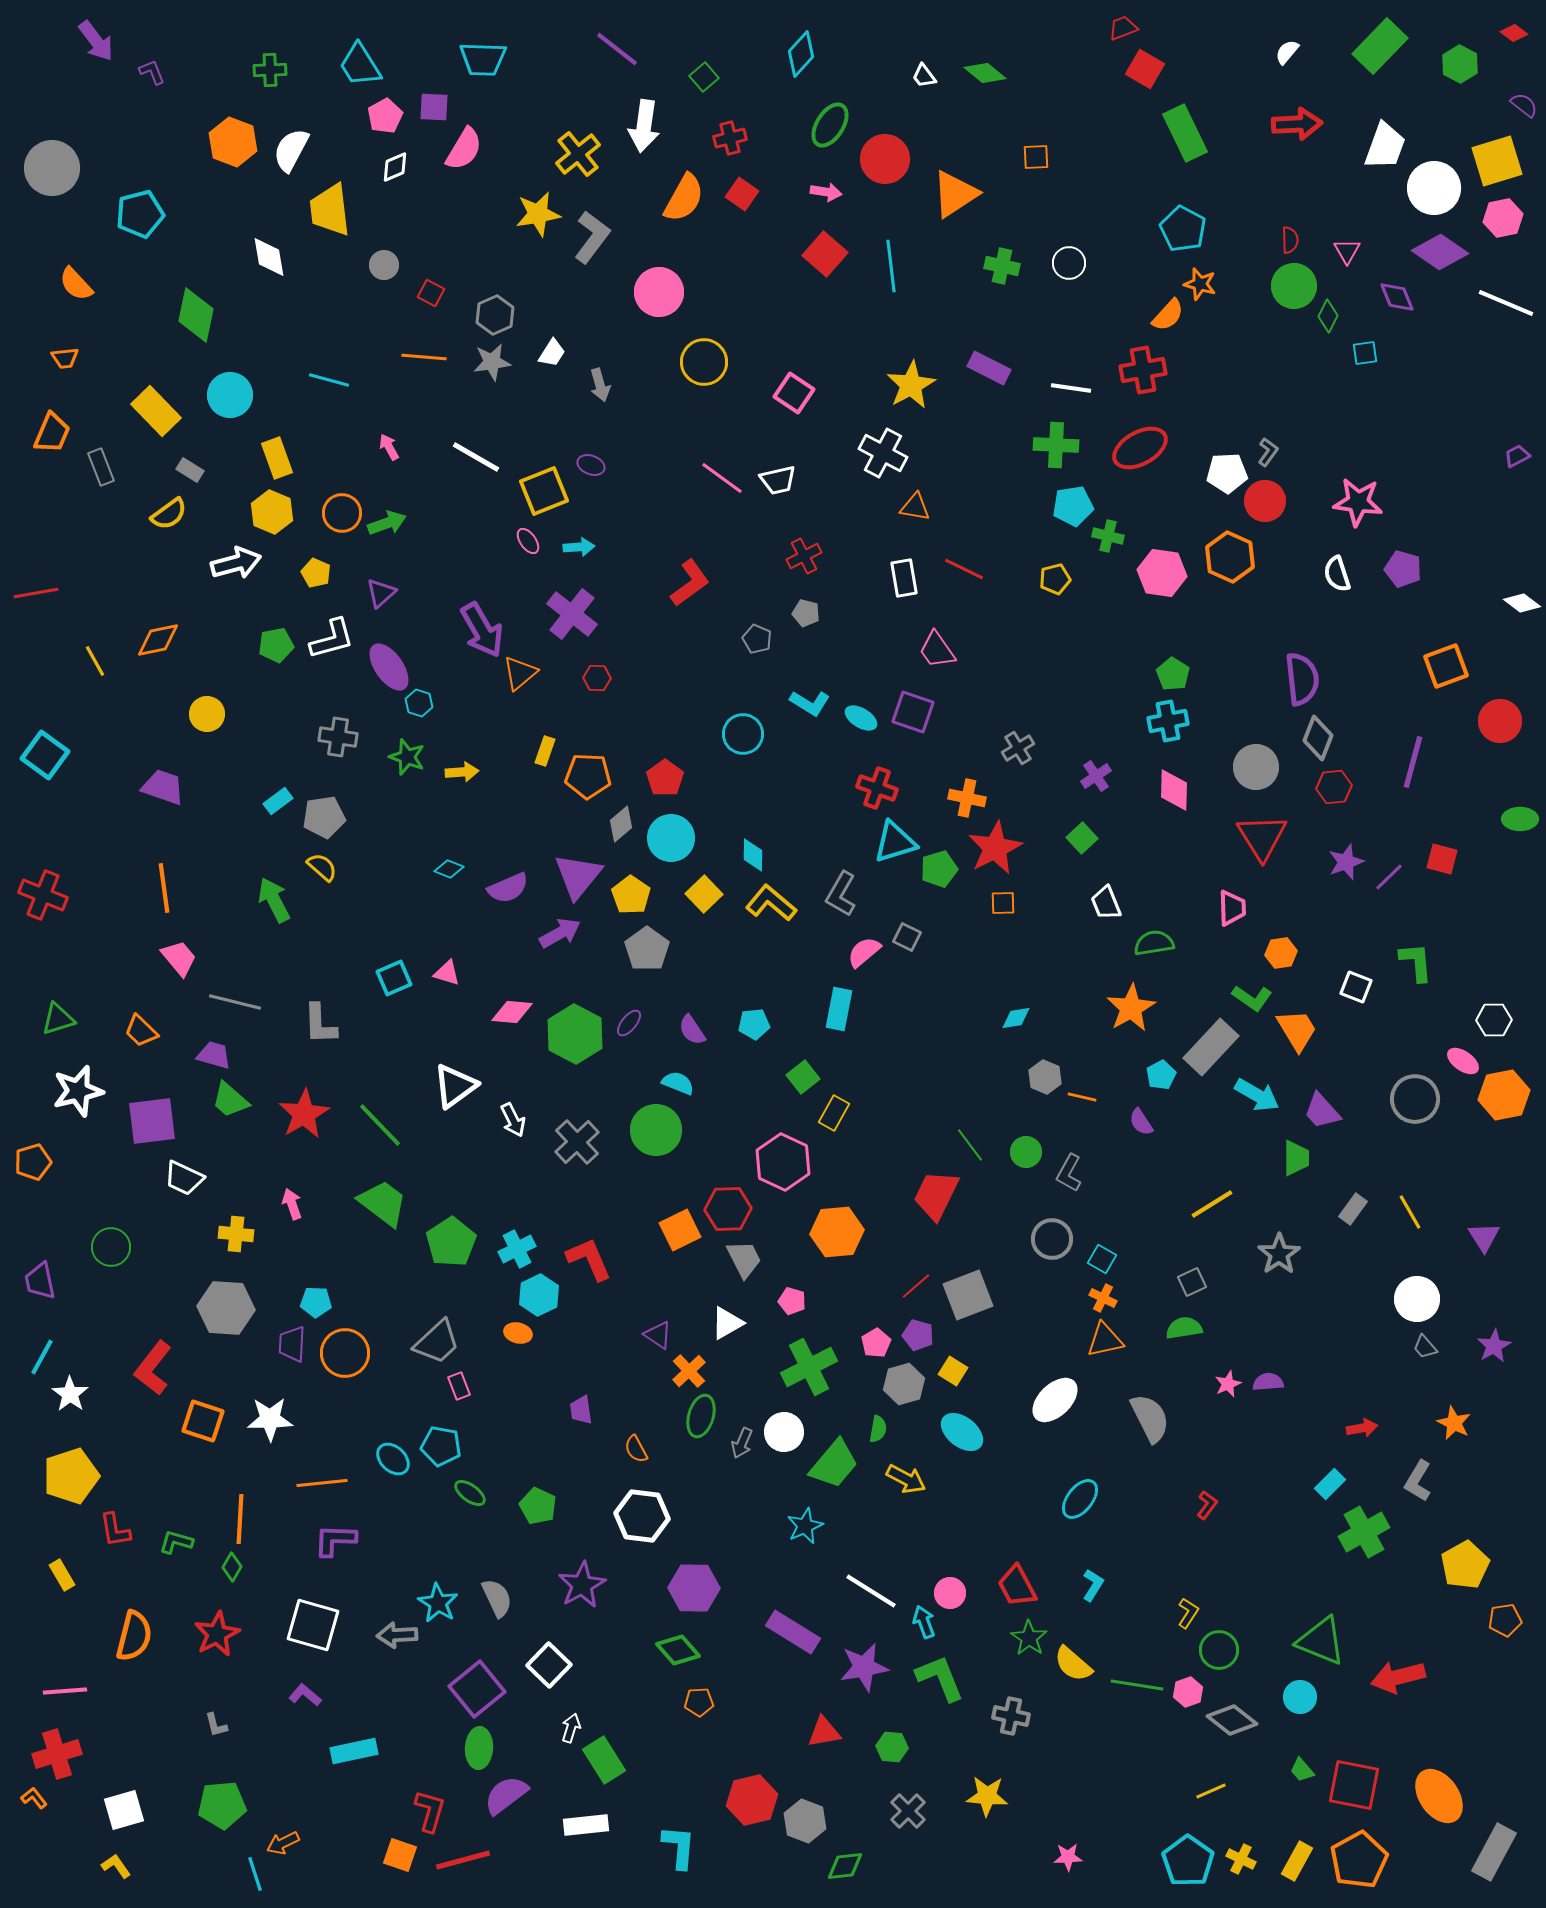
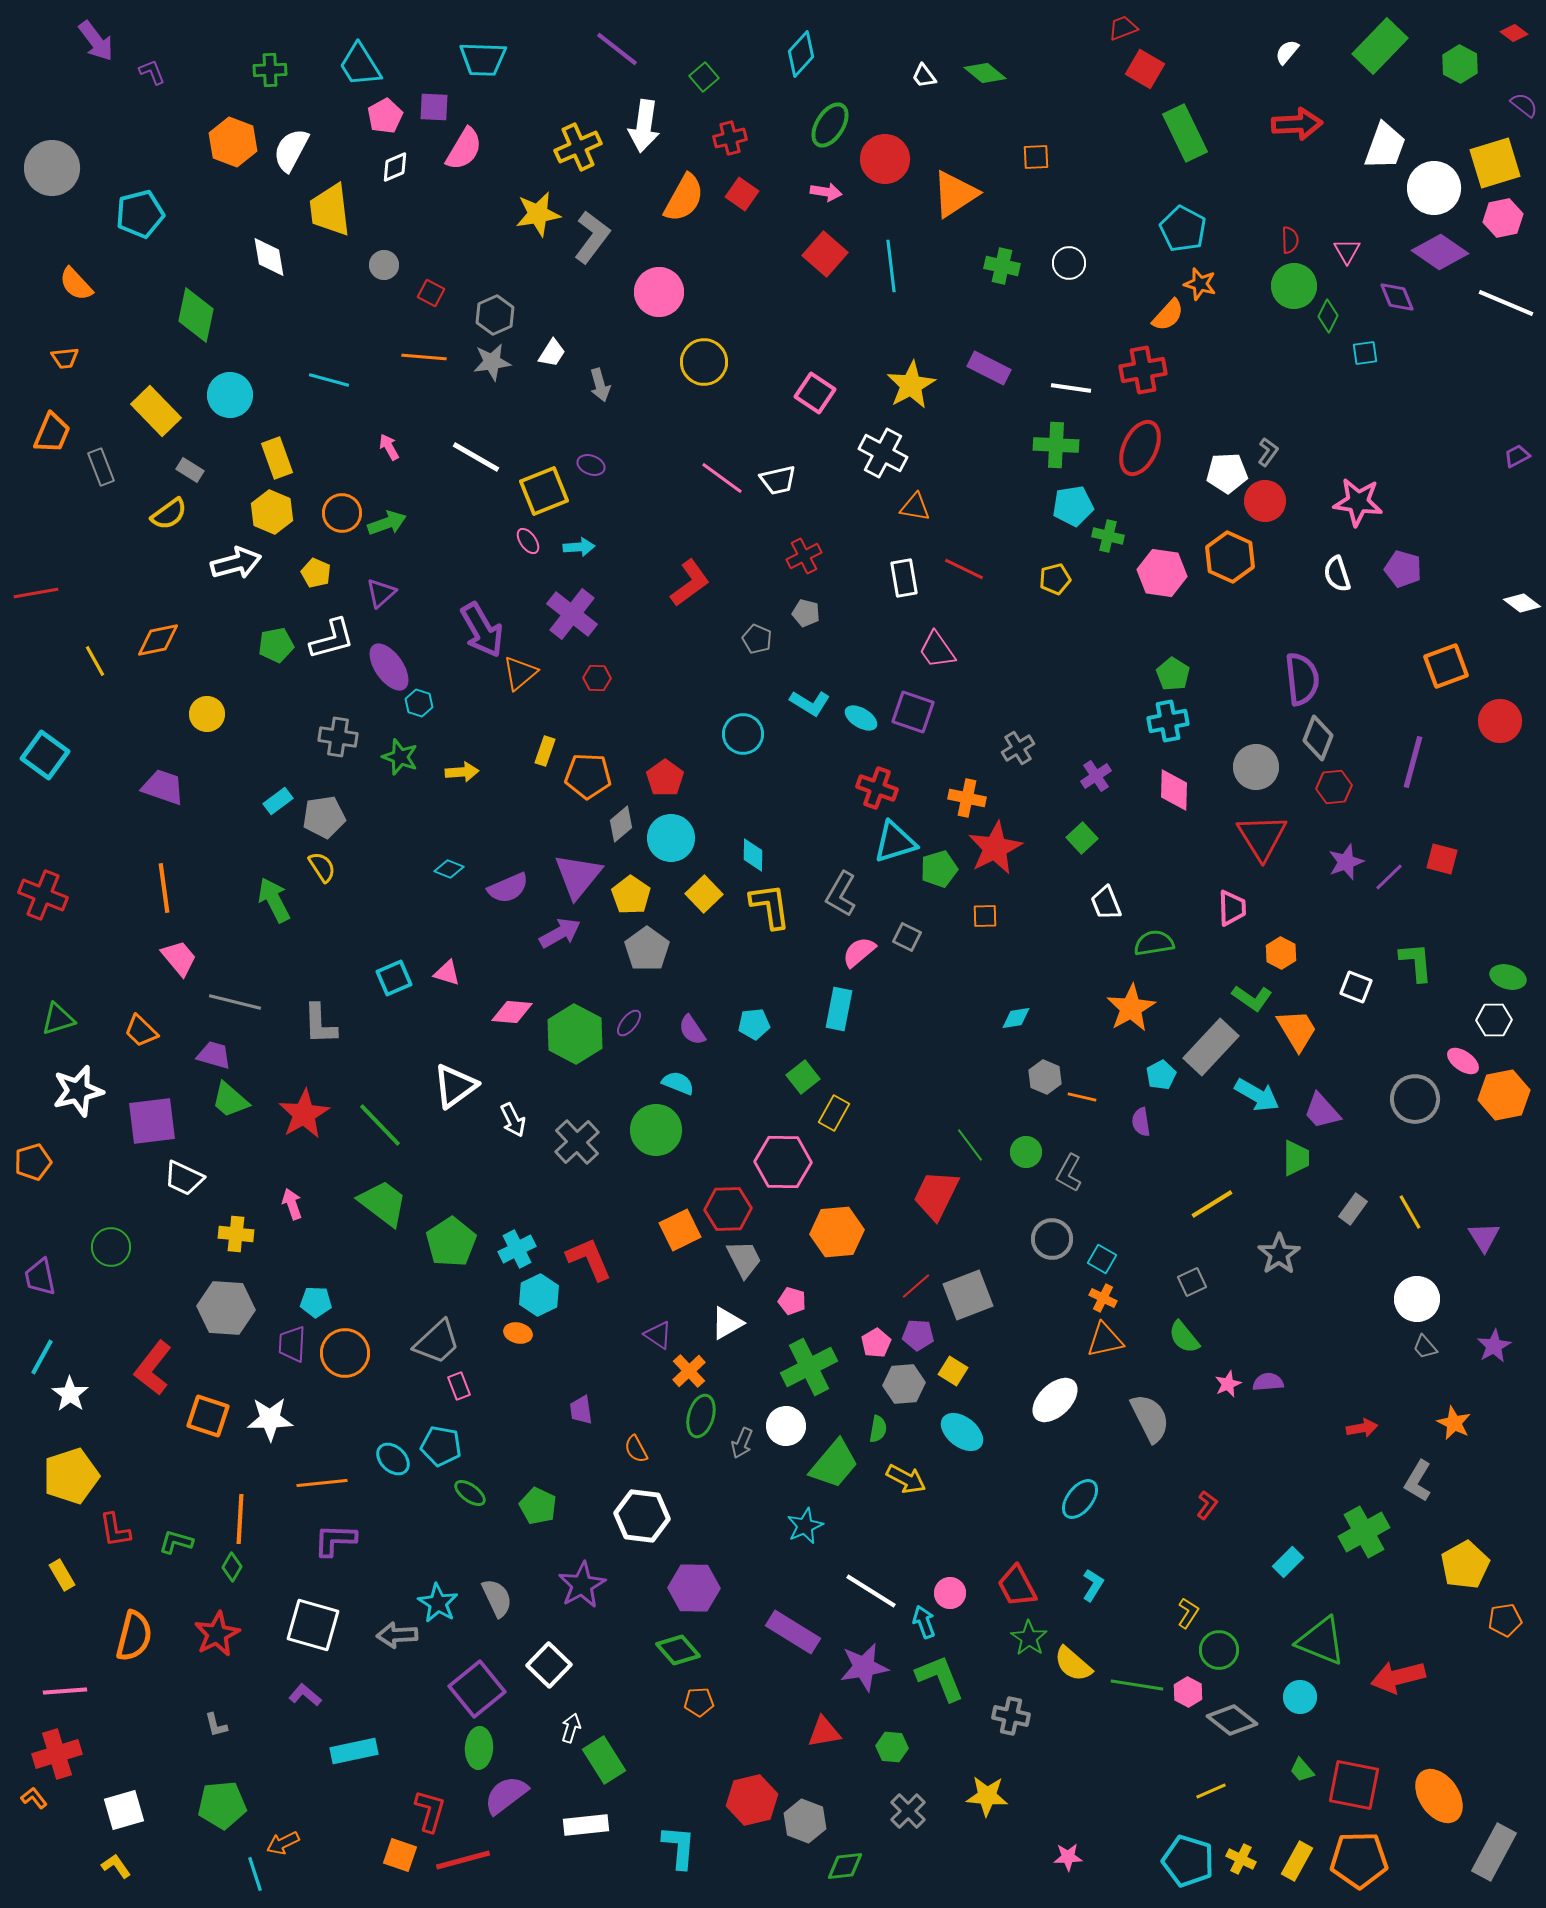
yellow cross at (578, 154): moved 7 px up; rotated 15 degrees clockwise
yellow square at (1497, 161): moved 2 px left, 2 px down
pink square at (794, 393): moved 21 px right
red ellipse at (1140, 448): rotated 36 degrees counterclockwise
green star at (407, 757): moved 7 px left
green ellipse at (1520, 819): moved 12 px left, 158 px down; rotated 16 degrees clockwise
yellow semicircle at (322, 867): rotated 16 degrees clockwise
yellow L-shape at (771, 903): moved 1 px left, 3 px down; rotated 42 degrees clockwise
orange square at (1003, 903): moved 18 px left, 13 px down
pink semicircle at (864, 952): moved 5 px left
orange hexagon at (1281, 953): rotated 24 degrees counterclockwise
purple semicircle at (1141, 1122): rotated 24 degrees clockwise
pink hexagon at (783, 1162): rotated 24 degrees counterclockwise
purple trapezoid at (40, 1281): moved 4 px up
green semicircle at (1184, 1328): moved 9 px down; rotated 120 degrees counterclockwise
purple pentagon at (918, 1335): rotated 12 degrees counterclockwise
gray hexagon at (904, 1384): rotated 12 degrees clockwise
orange square at (203, 1421): moved 5 px right, 5 px up
white circle at (784, 1432): moved 2 px right, 6 px up
cyan rectangle at (1330, 1484): moved 42 px left, 78 px down
pink hexagon at (1188, 1692): rotated 12 degrees counterclockwise
orange pentagon at (1359, 1860): rotated 28 degrees clockwise
cyan pentagon at (1188, 1861): rotated 18 degrees counterclockwise
